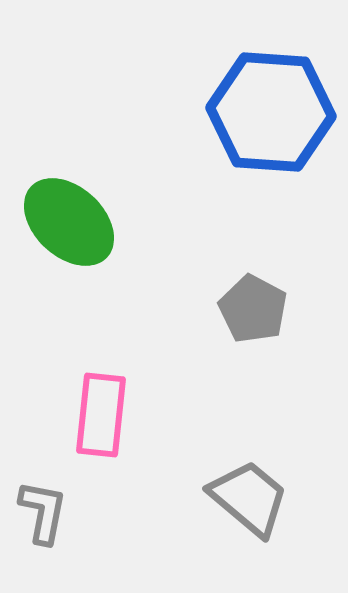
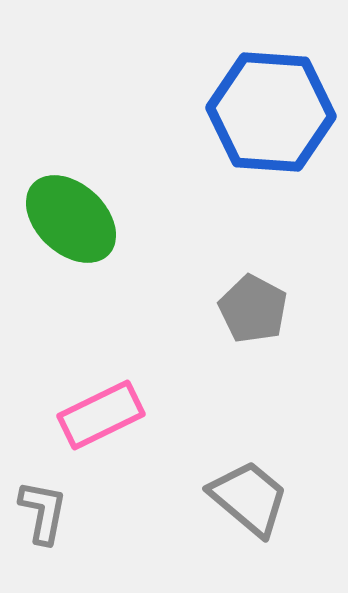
green ellipse: moved 2 px right, 3 px up
pink rectangle: rotated 58 degrees clockwise
